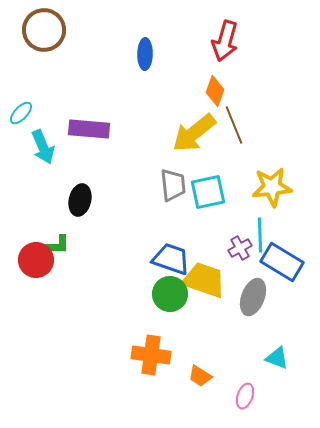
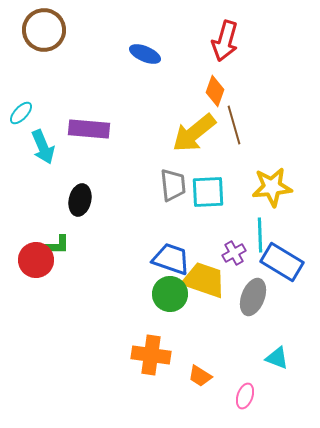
blue ellipse: rotated 68 degrees counterclockwise
brown line: rotated 6 degrees clockwise
cyan square: rotated 9 degrees clockwise
purple cross: moved 6 px left, 5 px down
